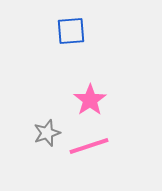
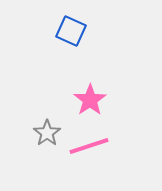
blue square: rotated 28 degrees clockwise
gray star: rotated 16 degrees counterclockwise
